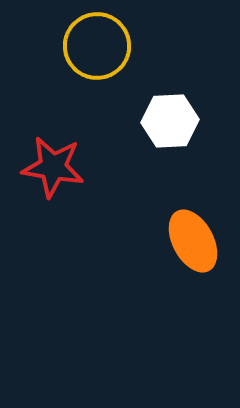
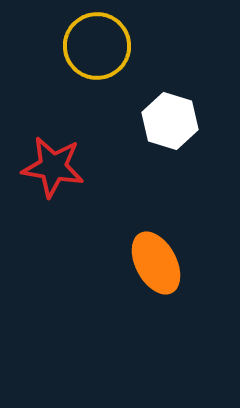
white hexagon: rotated 20 degrees clockwise
orange ellipse: moved 37 px left, 22 px down
